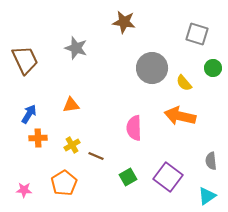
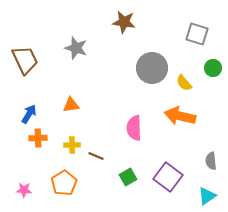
yellow cross: rotated 28 degrees clockwise
